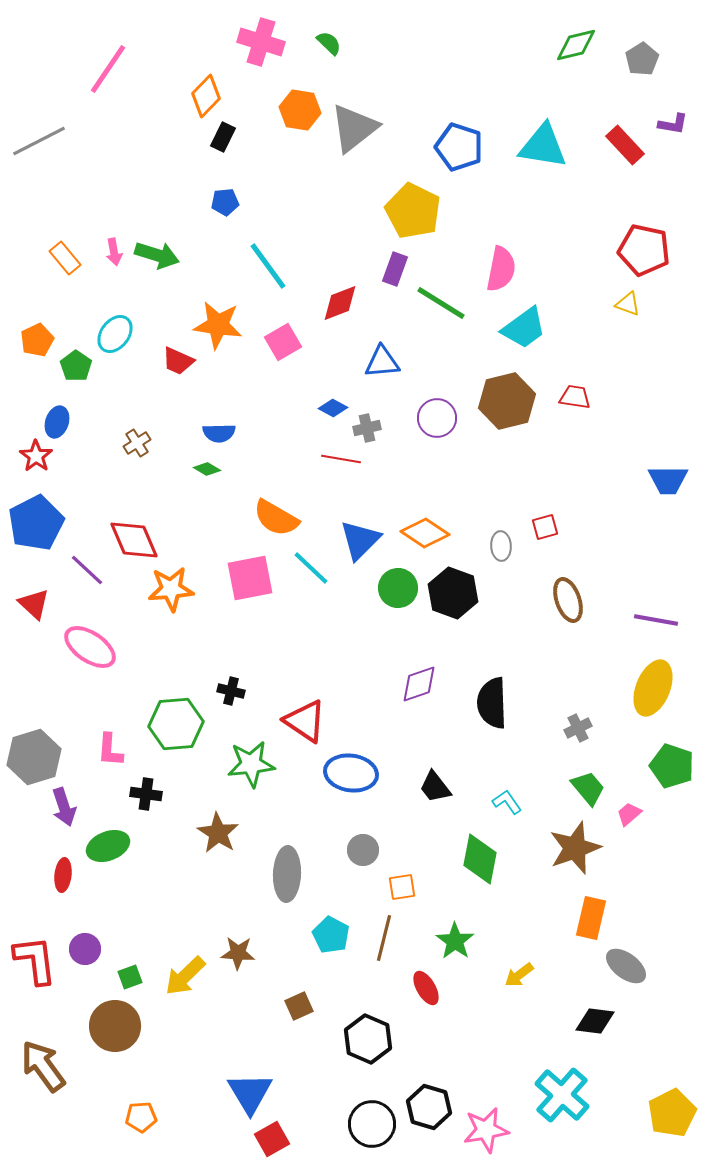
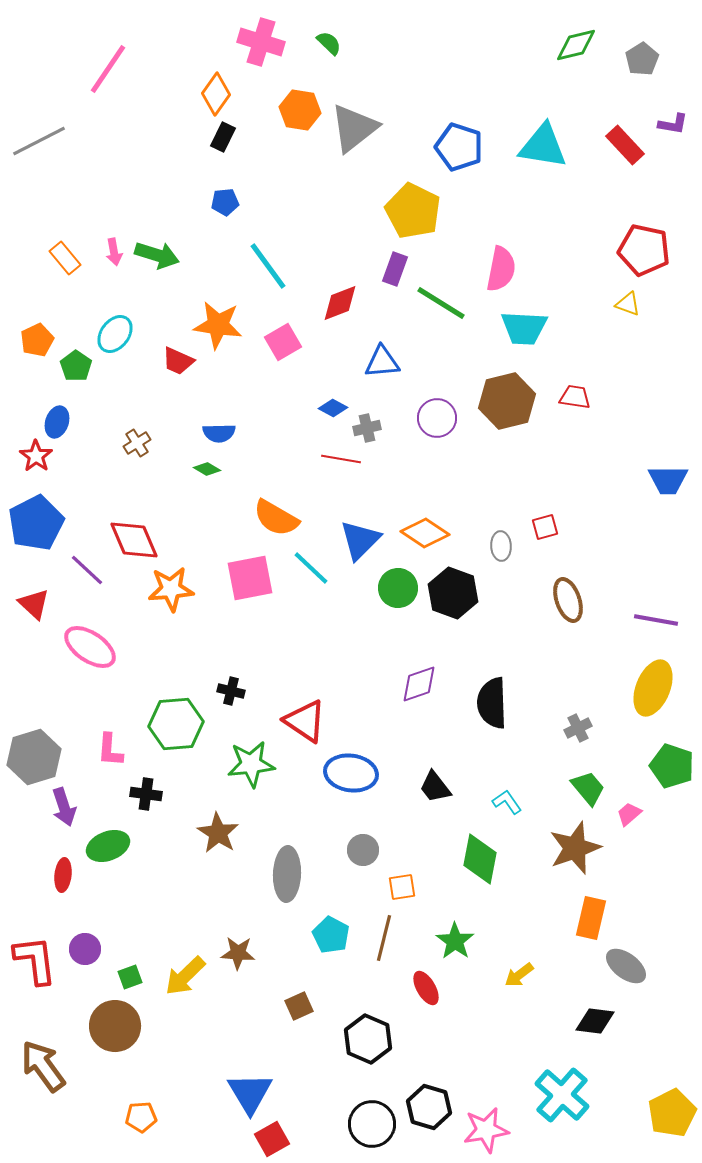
orange diamond at (206, 96): moved 10 px right, 2 px up; rotated 9 degrees counterclockwise
cyan trapezoid at (524, 328): rotated 39 degrees clockwise
